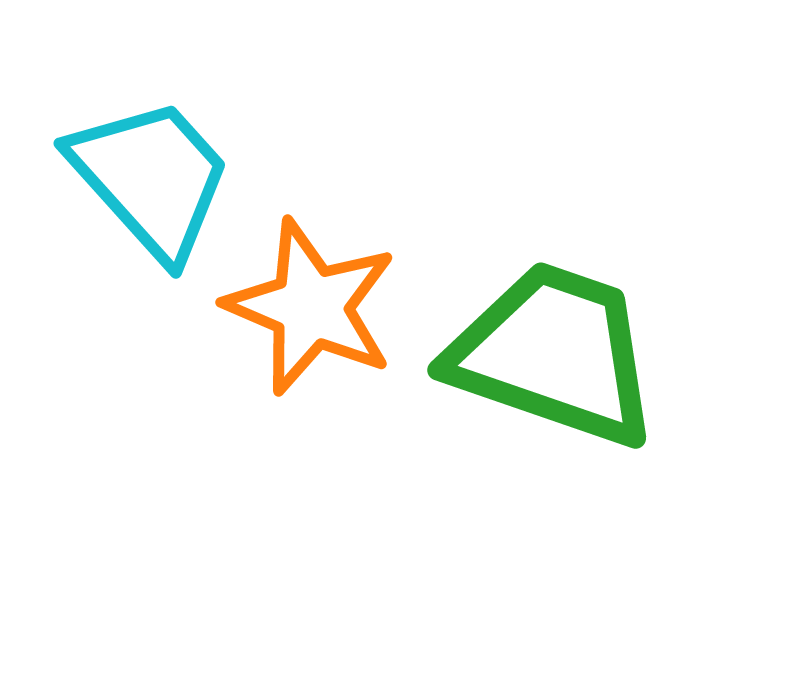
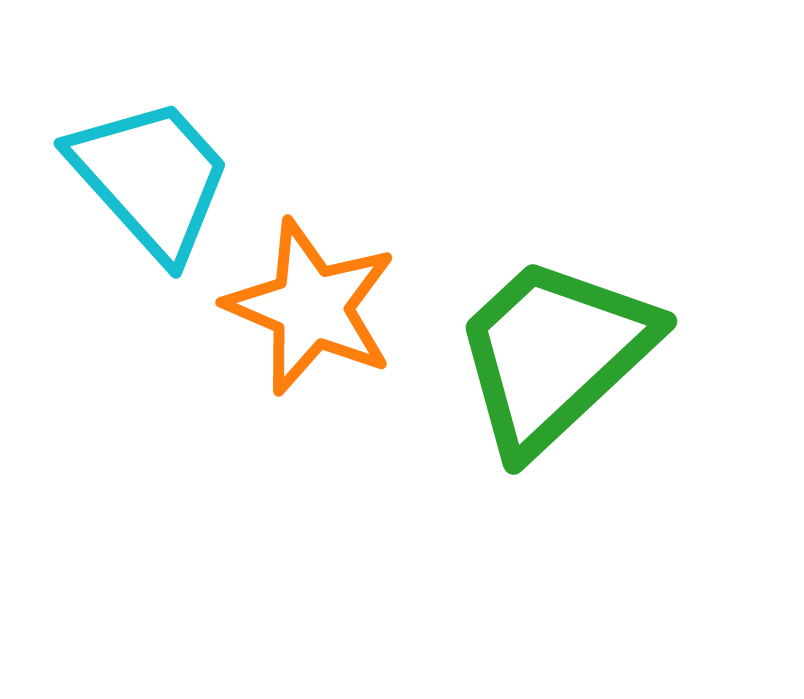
green trapezoid: rotated 62 degrees counterclockwise
